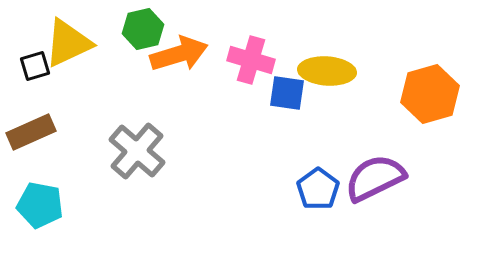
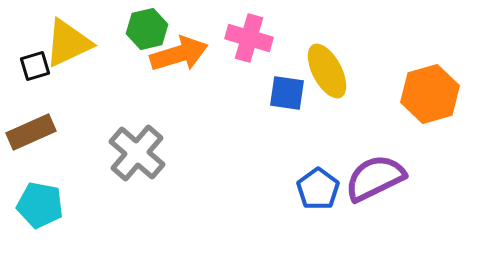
green hexagon: moved 4 px right
pink cross: moved 2 px left, 22 px up
yellow ellipse: rotated 58 degrees clockwise
gray cross: moved 2 px down
